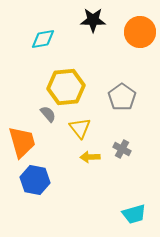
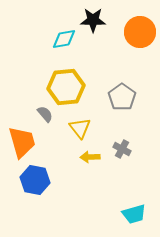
cyan diamond: moved 21 px right
gray semicircle: moved 3 px left
